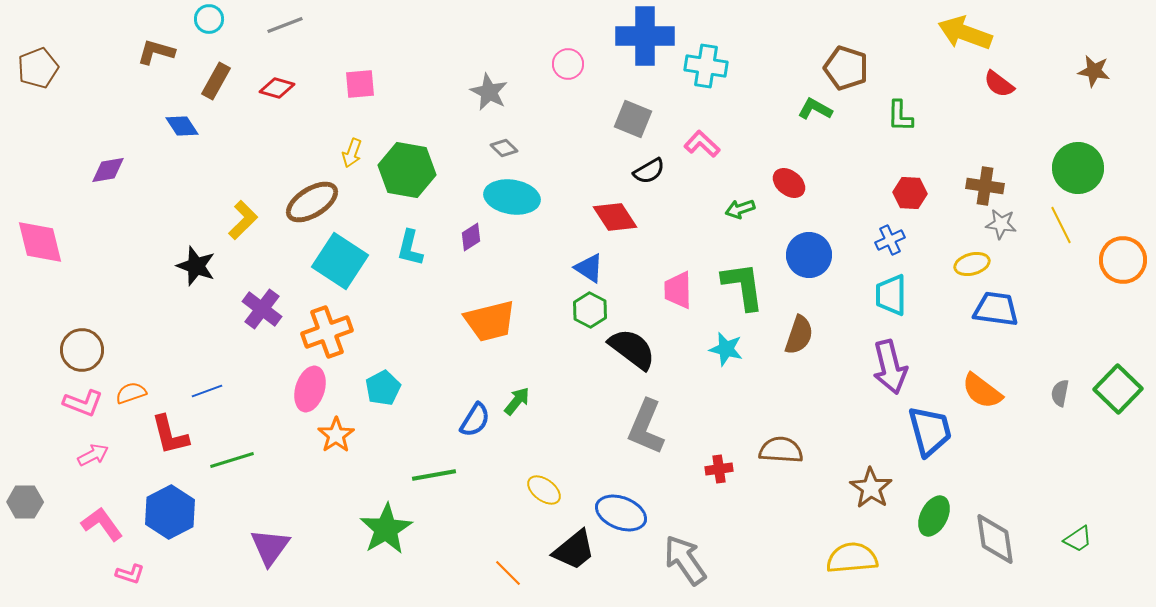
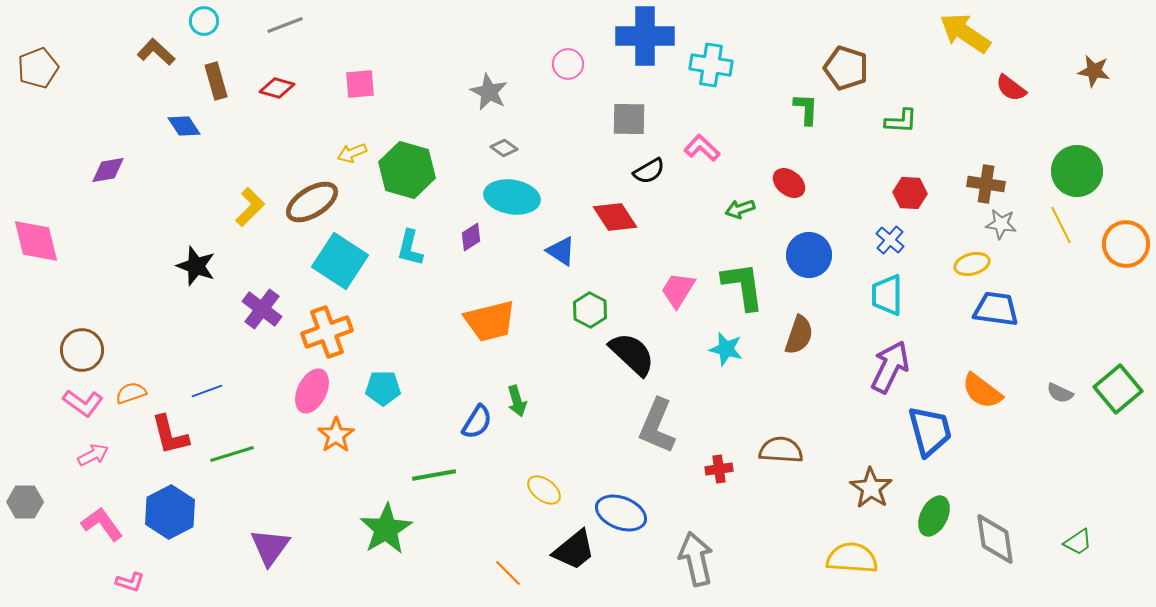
cyan circle at (209, 19): moved 5 px left, 2 px down
yellow arrow at (965, 33): rotated 14 degrees clockwise
brown L-shape at (156, 52): rotated 27 degrees clockwise
cyan cross at (706, 66): moved 5 px right, 1 px up
brown rectangle at (216, 81): rotated 45 degrees counterclockwise
red semicircle at (999, 84): moved 12 px right, 4 px down
green L-shape at (815, 109): moved 9 px left; rotated 64 degrees clockwise
green L-shape at (900, 116): moved 1 px right, 5 px down; rotated 88 degrees counterclockwise
gray square at (633, 119): moved 4 px left; rotated 21 degrees counterclockwise
blue diamond at (182, 126): moved 2 px right
pink L-shape at (702, 144): moved 4 px down
gray diamond at (504, 148): rotated 8 degrees counterclockwise
yellow arrow at (352, 153): rotated 48 degrees clockwise
green circle at (1078, 168): moved 1 px left, 3 px down
green hexagon at (407, 170): rotated 6 degrees clockwise
brown cross at (985, 186): moved 1 px right, 2 px up
yellow L-shape at (243, 220): moved 7 px right, 13 px up
blue cross at (890, 240): rotated 24 degrees counterclockwise
pink diamond at (40, 242): moved 4 px left, 1 px up
orange circle at (1123, 260): moved 3 px right, 16 px up
blue triangle at (589, 268): moved 28 px left, 17 px up
pink trapezoid at (678, 290): rotated 33 degrees clockwise
cyan trapezoid at (891, 295): moved 4 px left
black semicircle at (632, 349): moved 5 px down; rotated 6 degrees clockwise
purple arrow at (890, 367): rotated 140 degrees counterclockwise
cyan pentagon at (383, 388): rotated 28 degrees clockwise
pink ellipse at (310, 389): moved 2 px right, 2 px down; rotated 9 degrees clockwise
green square at (1118, 389): rotated 6 degrees clockwise
gray semicircle at (1060, 393): rotated 76 degrees counterclockwise
green arrow at (517, 401): rotated 124 degrees clockwise
pink L-shape at (83, 403): rotated 15 degrees clockwise
blue semicircle at (475, 420): moved 2 px right, 2 px down
gray L-shape at (646, 427): moved 11 px right, 1 px up
green line at (232, 460): moved 6 px up
green trapezoid at (1078, 539): moved 3 px down
yellow semicircle at (852, 558): rotated 9 degrees clockwise
gray arrow at (685, 560): moved 11 px right, 1 px up; rotated 22 degrees clockwise
pink L-shape at (130, 574): moved 8 px down
